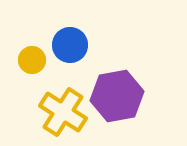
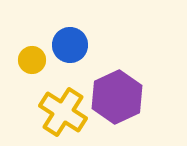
purple hexagon: moved 1 px down; rotated 15 degrees counterclockwise
